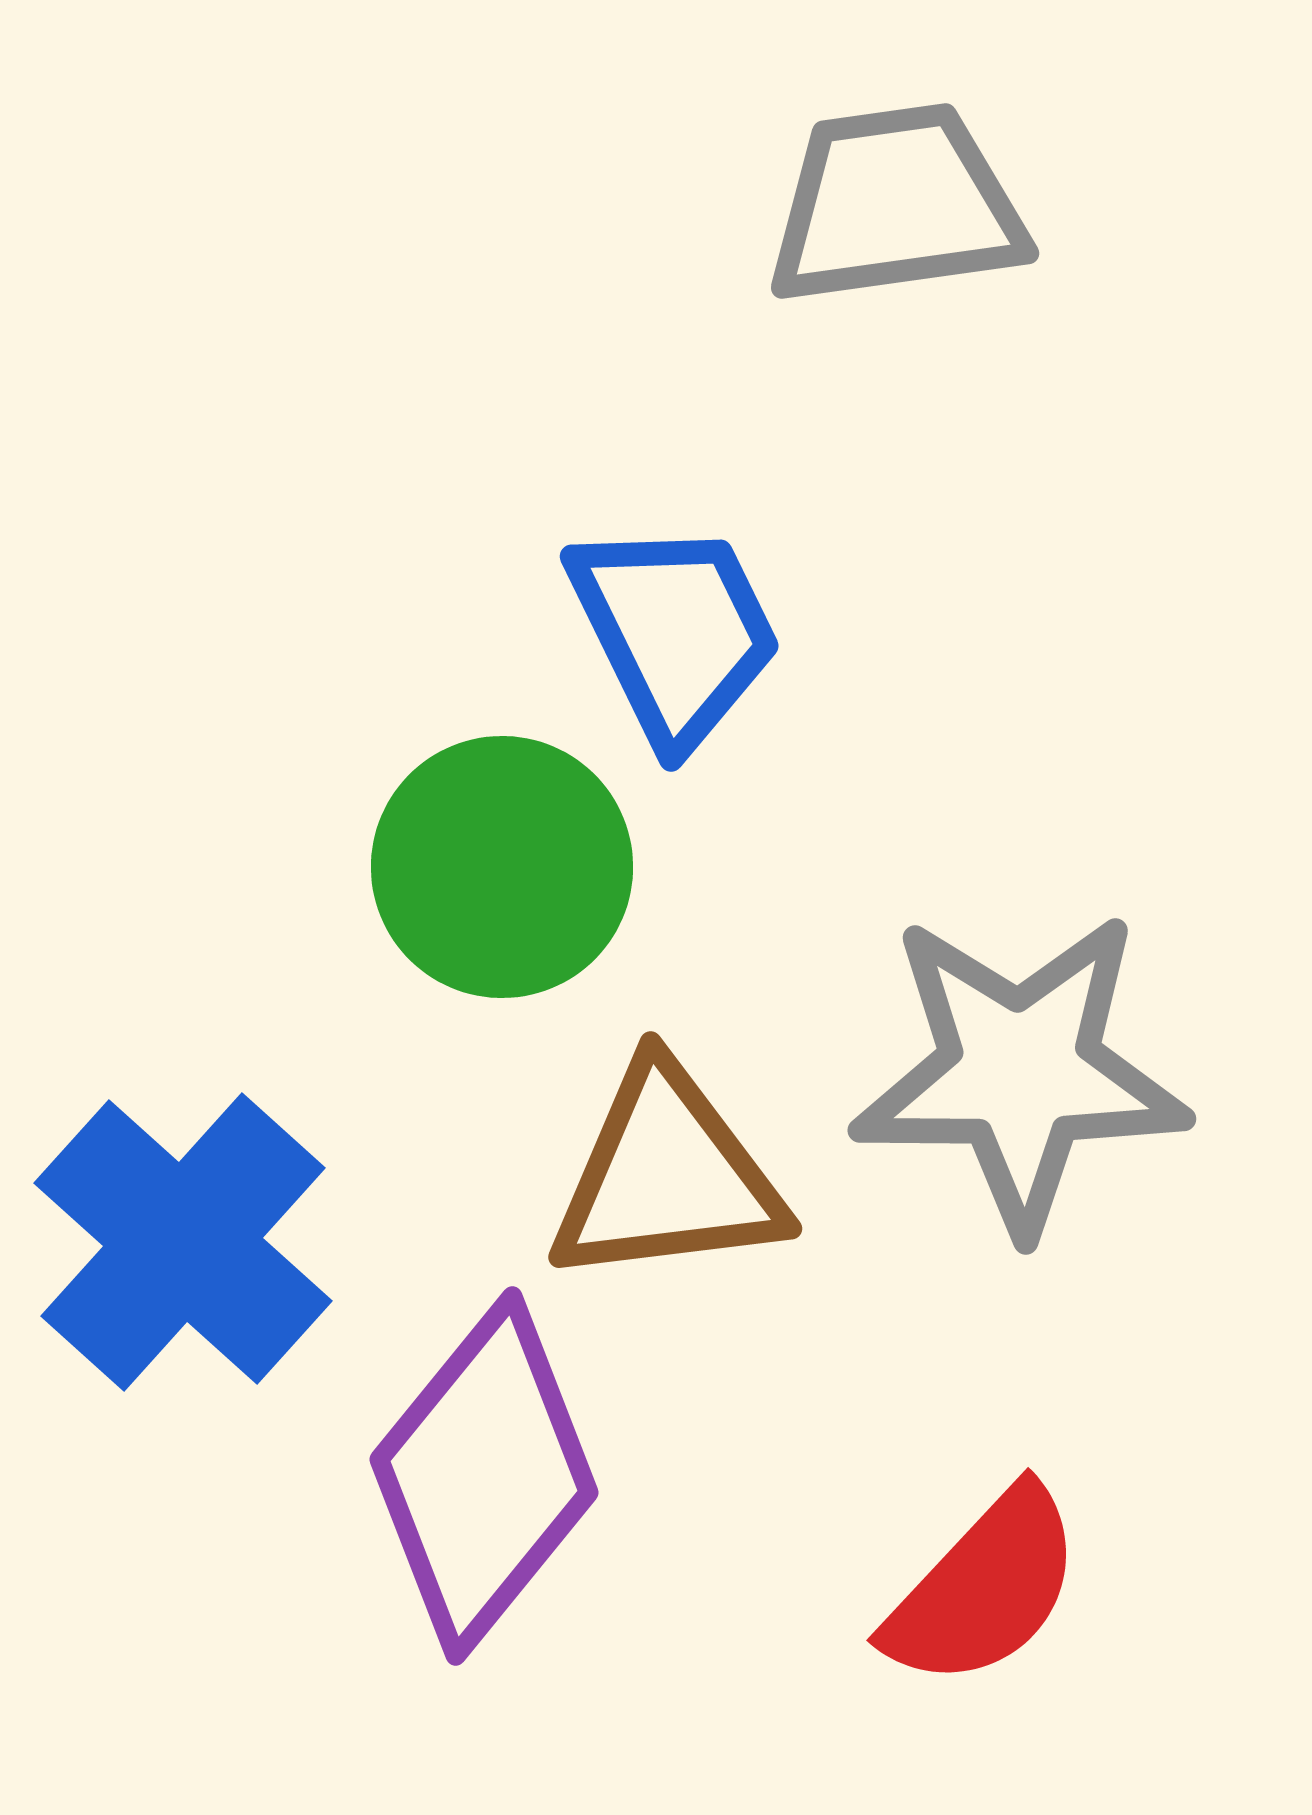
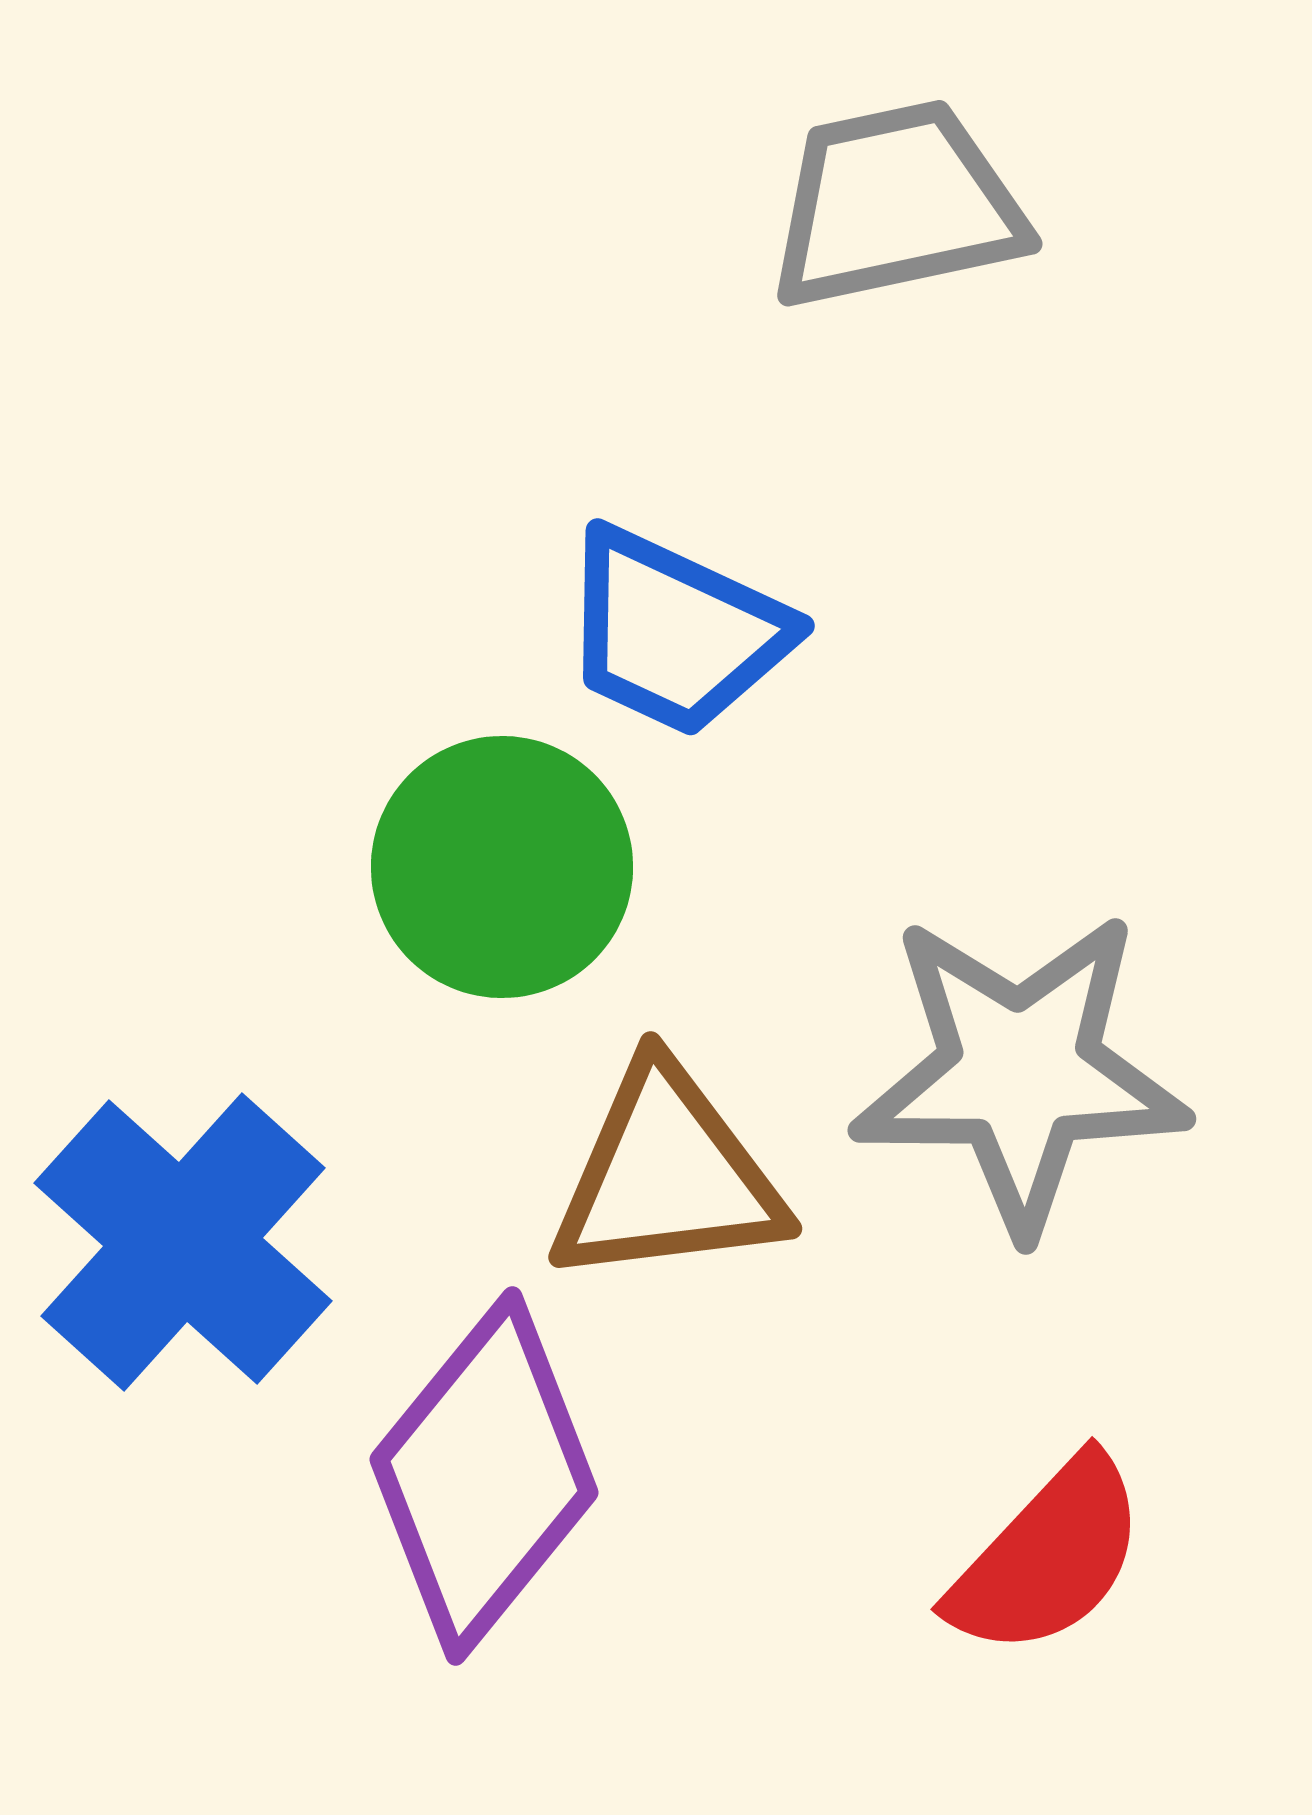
gray trapezoid: rotated 4 degrees counterclockwise
blue trapezoid: rotated 141 degrees clockwise
red semicircle: moved 64 px right, 31 px up
